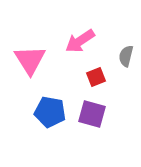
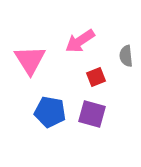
gray semicircle: rotated 20 degrees counterclockwise
